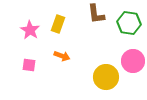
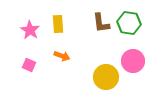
brown L-shape: moved 5 px right, 9 px down
yellow rectangle: rotated 24 degrees counterclockwise
pink square: rotated 16 degrees clockwise
